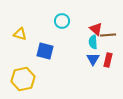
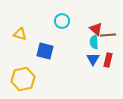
cyan semicircle: moved 1 px right
